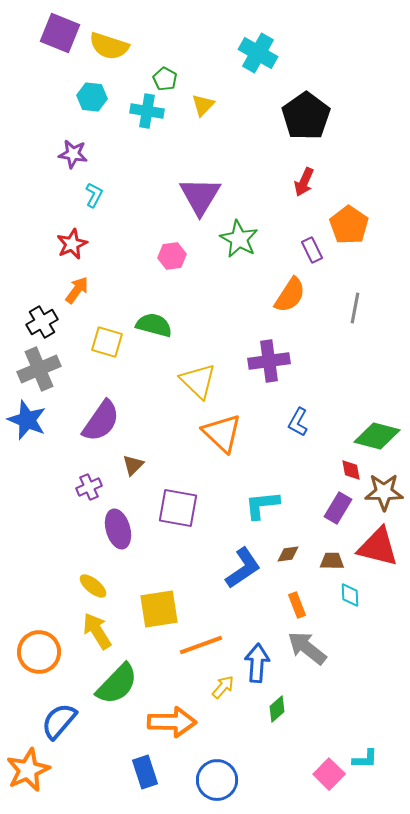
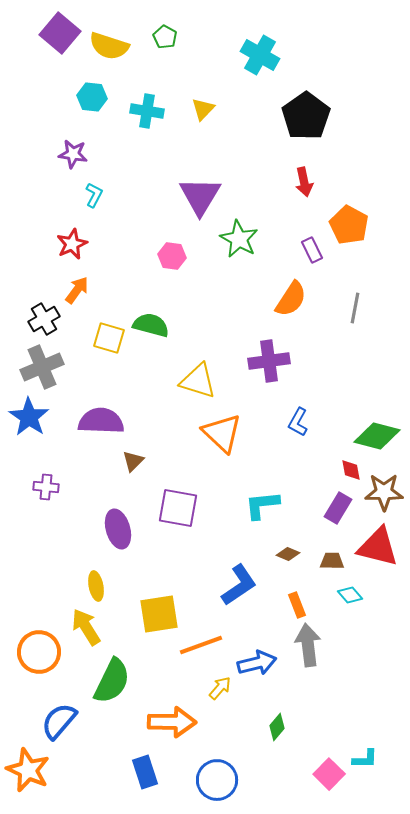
purple square at (60, 33): rotated 18 degrees clockwise
cyan cross at (258, 53): moved 2 px right, 2 px down
green pentagon at (165, 79): moved 42 px up
yellow triangle at (203, 105): moved 4 px down
red arrow at (304, 182): rotated 36 degrees counterclockwise
orange pentagon at (349, 225): rotated 6 degrees counterclockwise
pink hexagon at (172, 256): rotated 16 degrees clockwise
orange semicircle at (290, 295): moved 1 px right, 4 px down
black cross at (42, 322): moved 2 px right, 3 px up
green semicircle at (154, 325): moved 3 px left
yellow square at (107, 342): moved 2 px right, 4 px up
gray cross at (39, 369): moved 3 px right, 2 px up
yellow triangle at (198, 381): rotated 27 degrees counterclockwise
blue star at (27, 420): moved 2 px right, 3 px up; rotated 12 degrees clockwise
purple semicircle at (101, 421): rotated 123 degrees counterclockwise
brown triangle at (133, 465): moved 4 px up
purple cross at (89, 487): moved 43 px left; rotated 30 degrees clockwise
brown diamond at (288, 554): rotated 30 degrees clockwise
blue L-shape at (243, 568): moved 4 px left, 17 px down
yellow ellipse at (93, 586): moved 3 px right; rotated 40 degrees clockwise
cyan diamond at (350, 595): rotated 40 degrees counterclockwise
yellow square at (159, 609): moved 5 px down
yellow arrow at (97, 631): moved 11 px left, 4 px up
gray arrow at (307, 648): moved 1 px right, 3 px up; rotated 45 degrees clockwise
blue arrow at (257, 663): rotated 72 degrees clockwise
green semicircle at (117, 684): moved 5 px left, 3 px up; rotated 18 degrees counterclockwise
yellow arrow at (223, 687): moved 3 px left, 1 px down
green diamond at (277, 709): moved 18 px down; rotated 8 degrees counterclockwise
orange star at (28, 770): rotated 24 degrees counterclockwise
